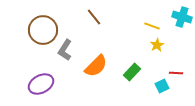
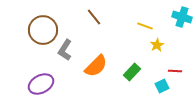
yellow line: moved 7 px left
red line: moved 1 px left, 2 px up
